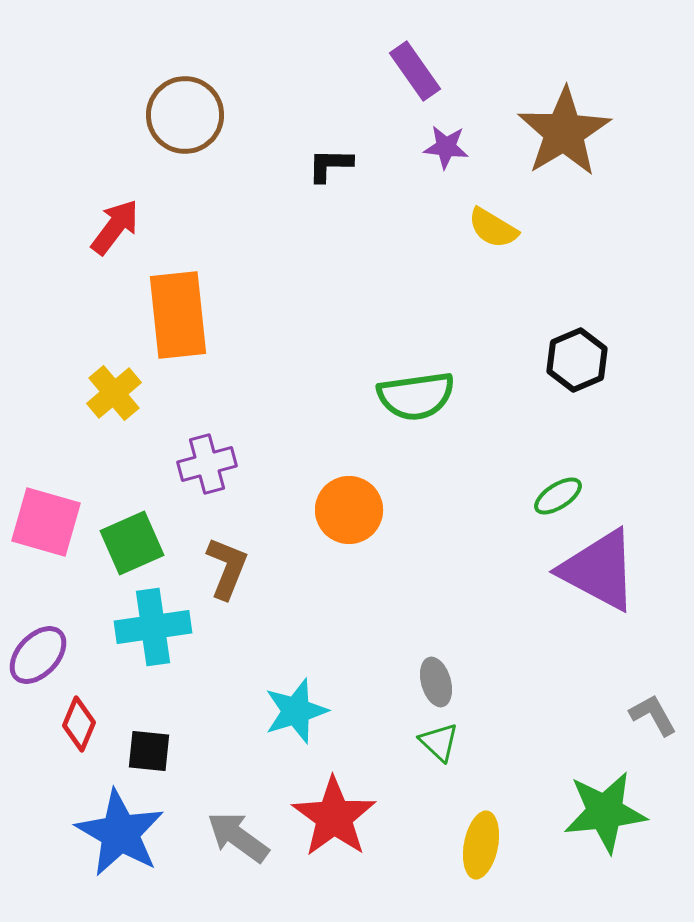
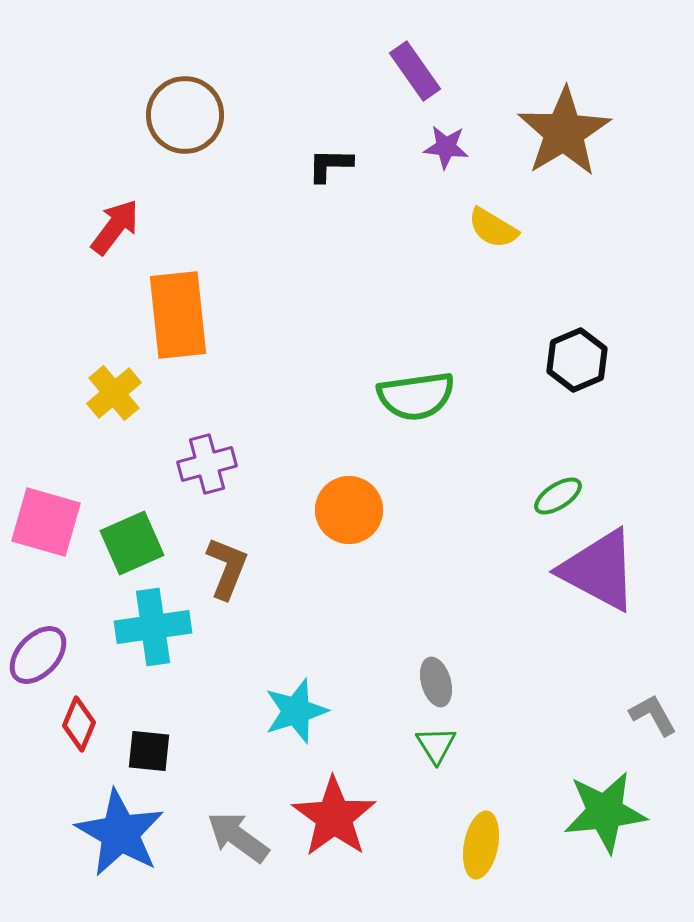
green triangle: moved 3 px left, 3 px down; rotated 15 degrees clockwise
